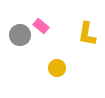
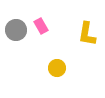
pink rectangle: rotated 21 degrees clockwise
gray circle: moved 4 px left, 5 px up
